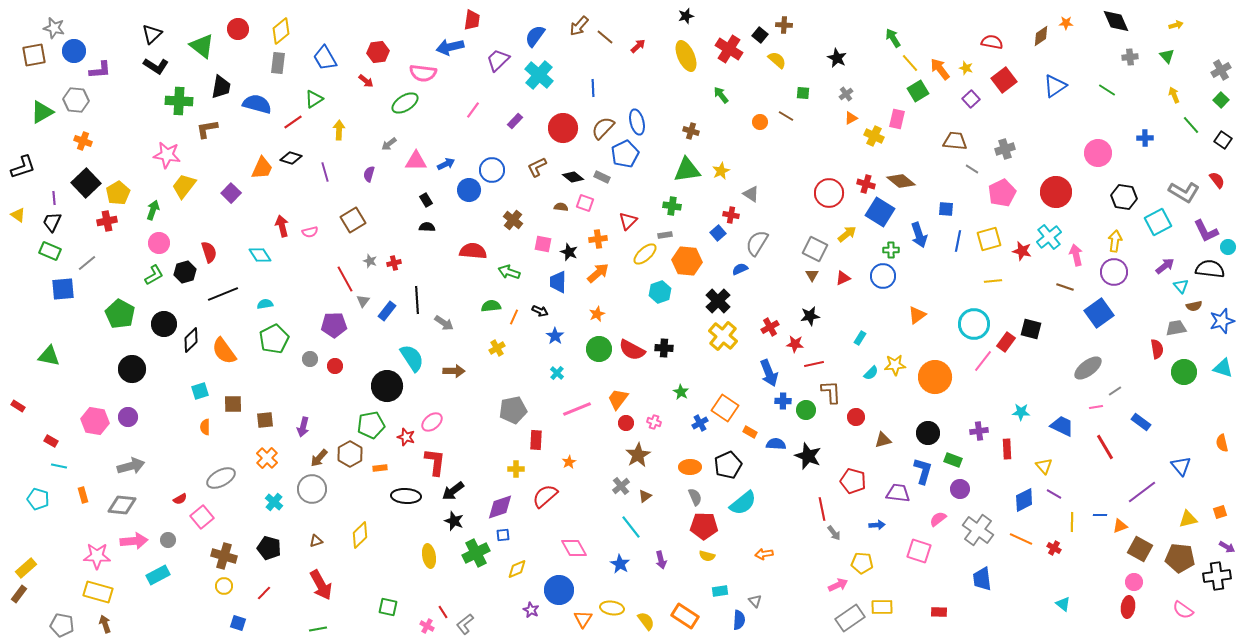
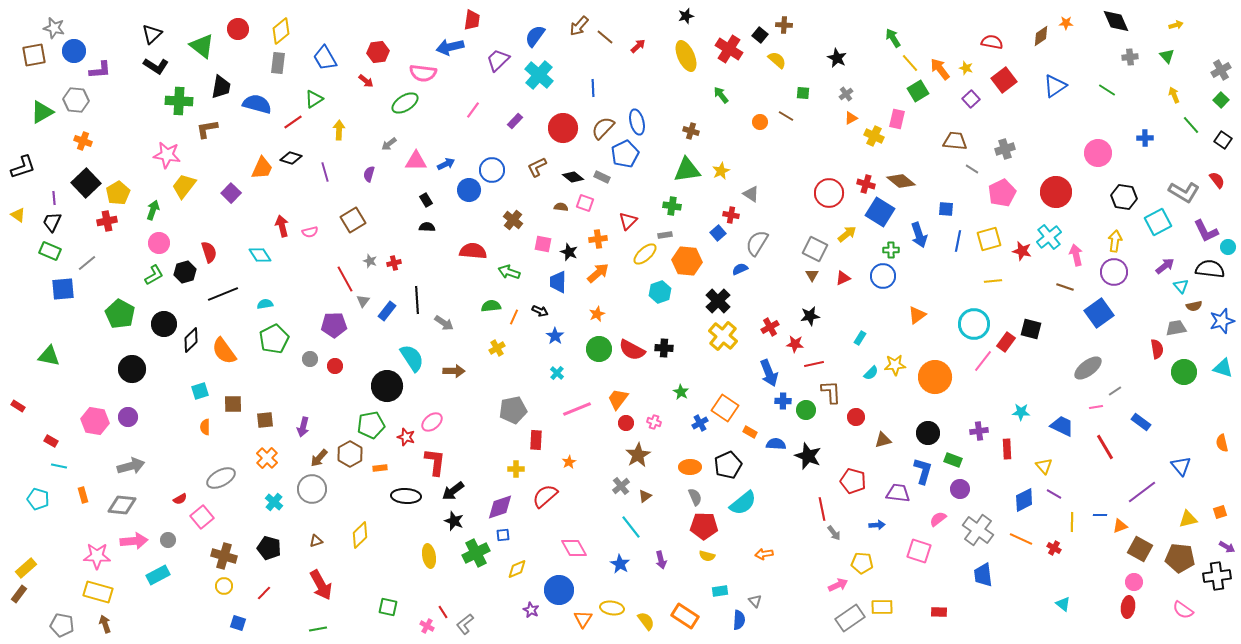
blue trapezoid at (982, 579): moved 1 px right, 4 px up
